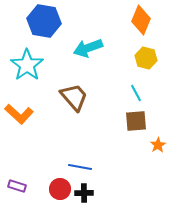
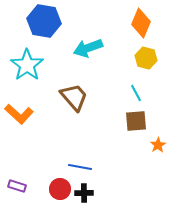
orange diamond: moved 3 px down
